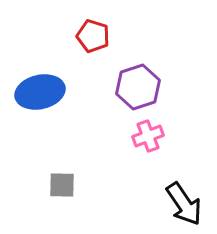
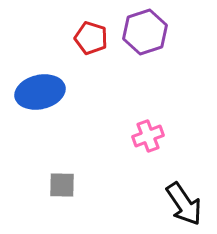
red pentagon: moved 2 px left, 2 px down
purple hexagon: moved 7 px right, 55 px up
